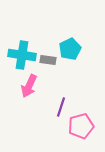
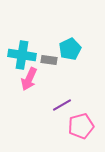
gray rectangle: moved 1 px right
pink arrow: moved 7 px up
purple line: moved 1 px right, 2 px up; rotated 42 degrees clockwise
